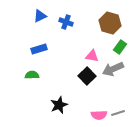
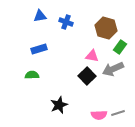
blue triangle: rotated 16 degrees clockwise
brown hexagon: moved 4 px left, 5 px down
